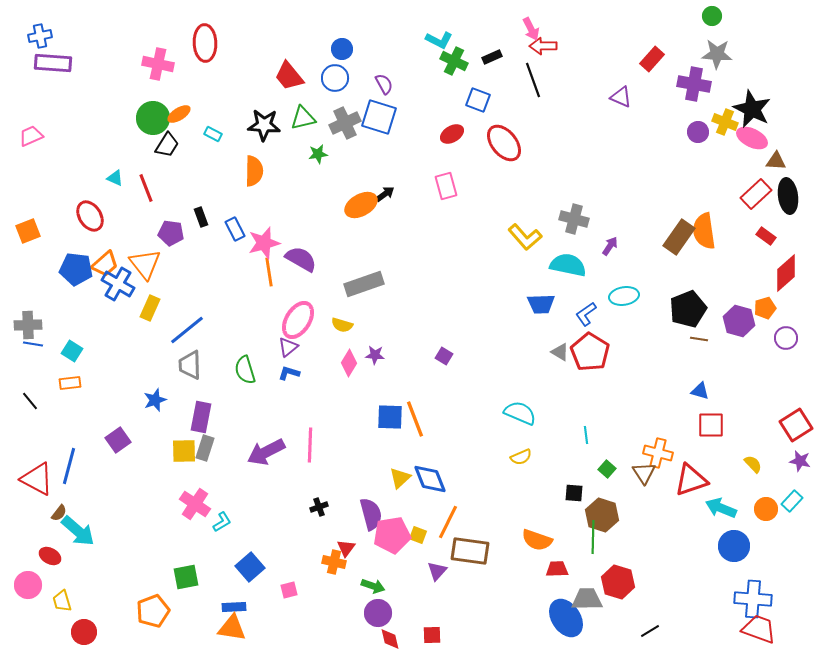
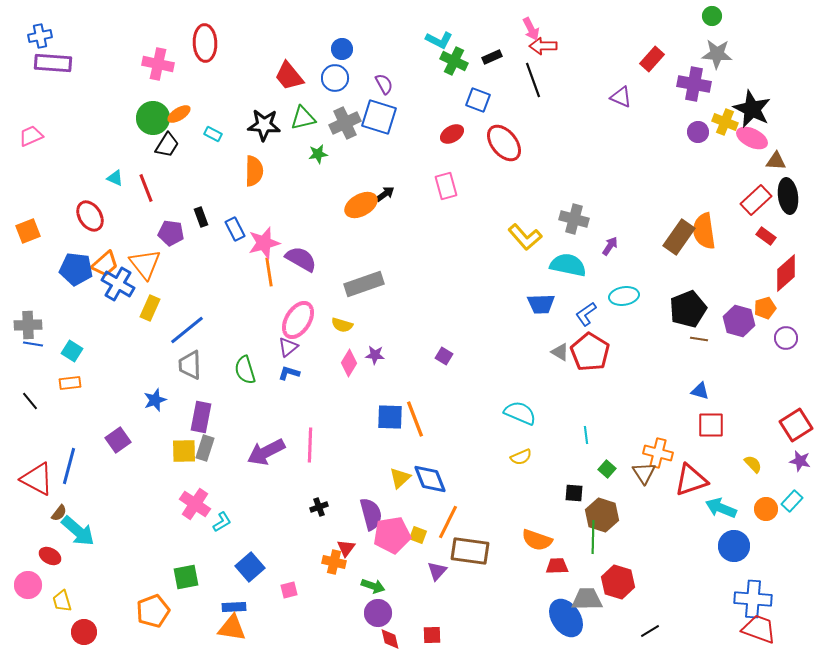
red rectangle at (756, 194): moved 6 px down
red trapezoid at (557, 569): moved 3 px up
